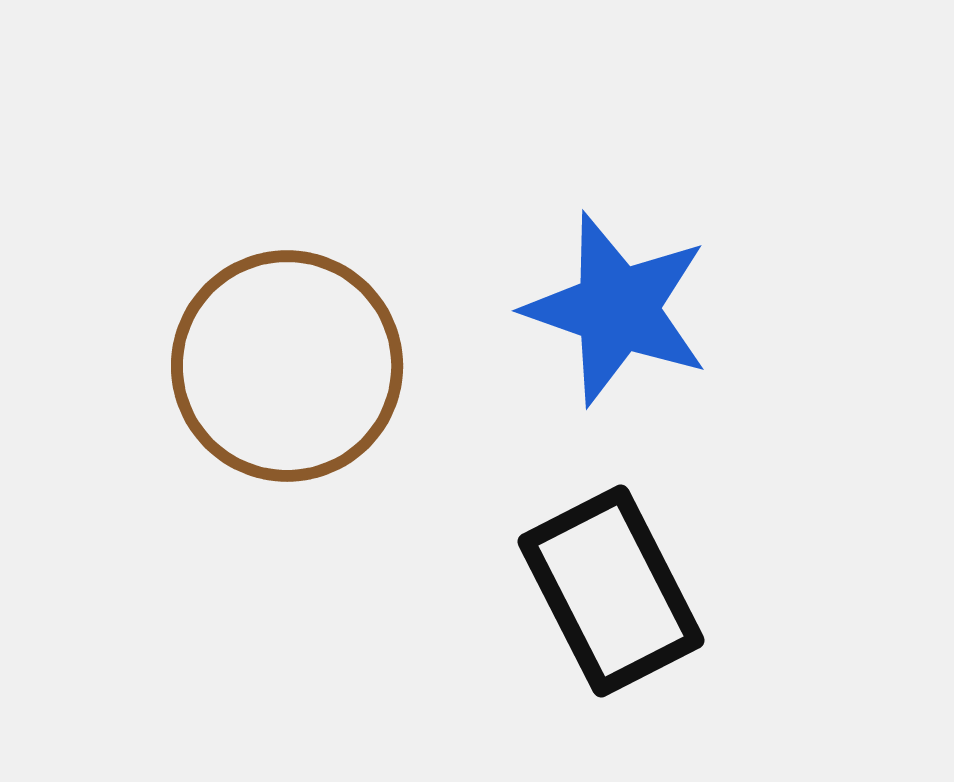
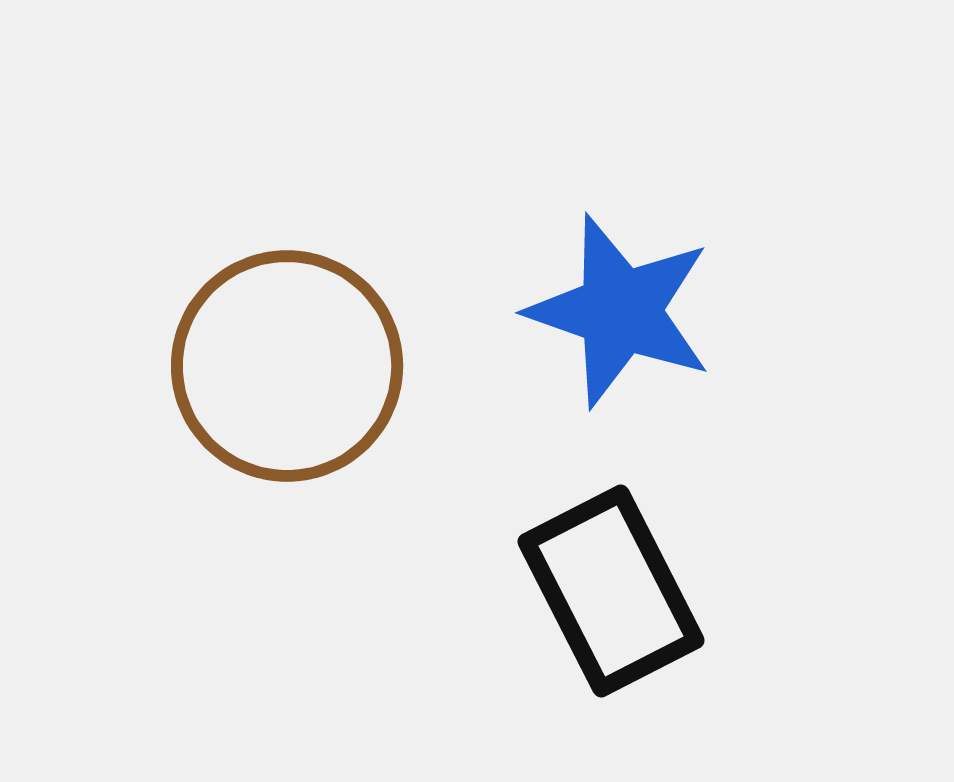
blue star: moved 3 px right, 2 px down
